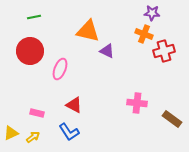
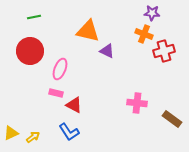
pink rectangle: moved 19 px right, 20 px up
